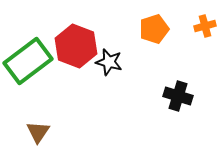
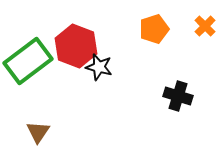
orange cross: rotated 30 degrees counterclockwise
black star: moved 10 px left, 5 px down
